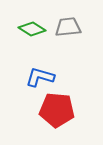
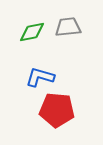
green diamond: moved 3 px down; rotated 44 degrees counterclockwise
